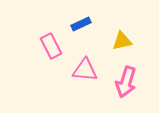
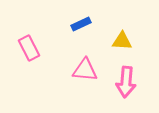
yellow triangle: rotated 15 degrees clockwise
pink rectangle: moved 22 px left, 2 px down
pink arrow: rotated 12 degrees counterclockwise
